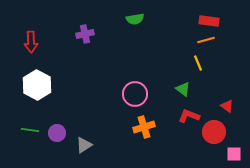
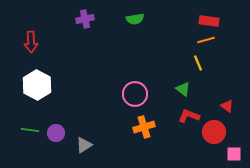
purple cross: moved 15 px up
purple circle: moved 1 px left
